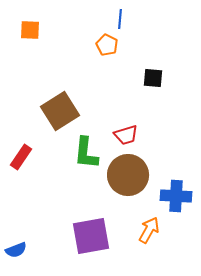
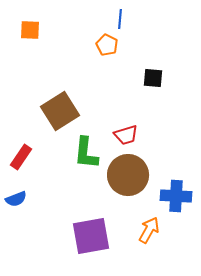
blue semicircle: moved 51 px up
